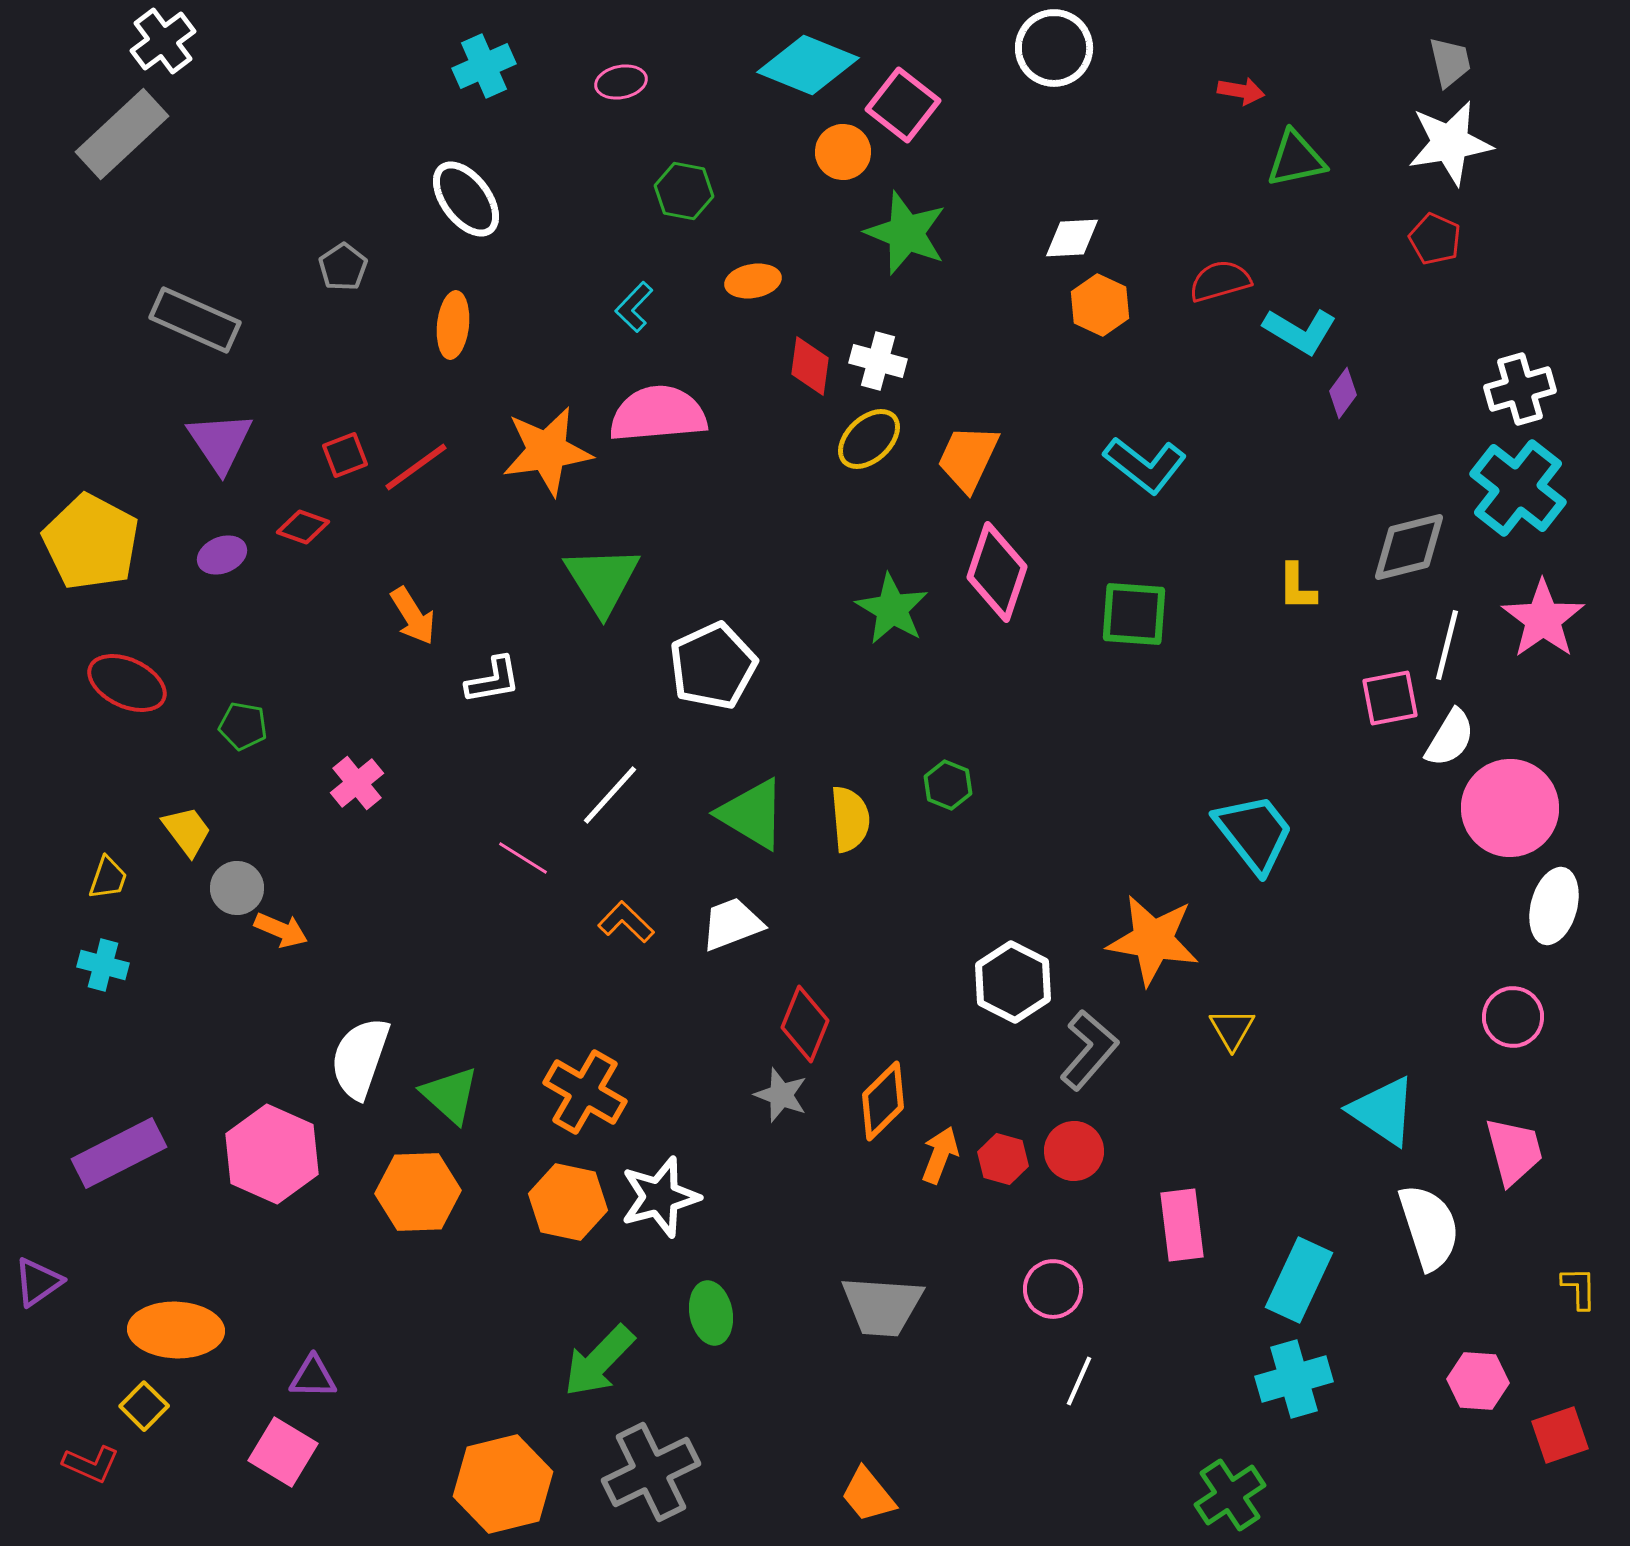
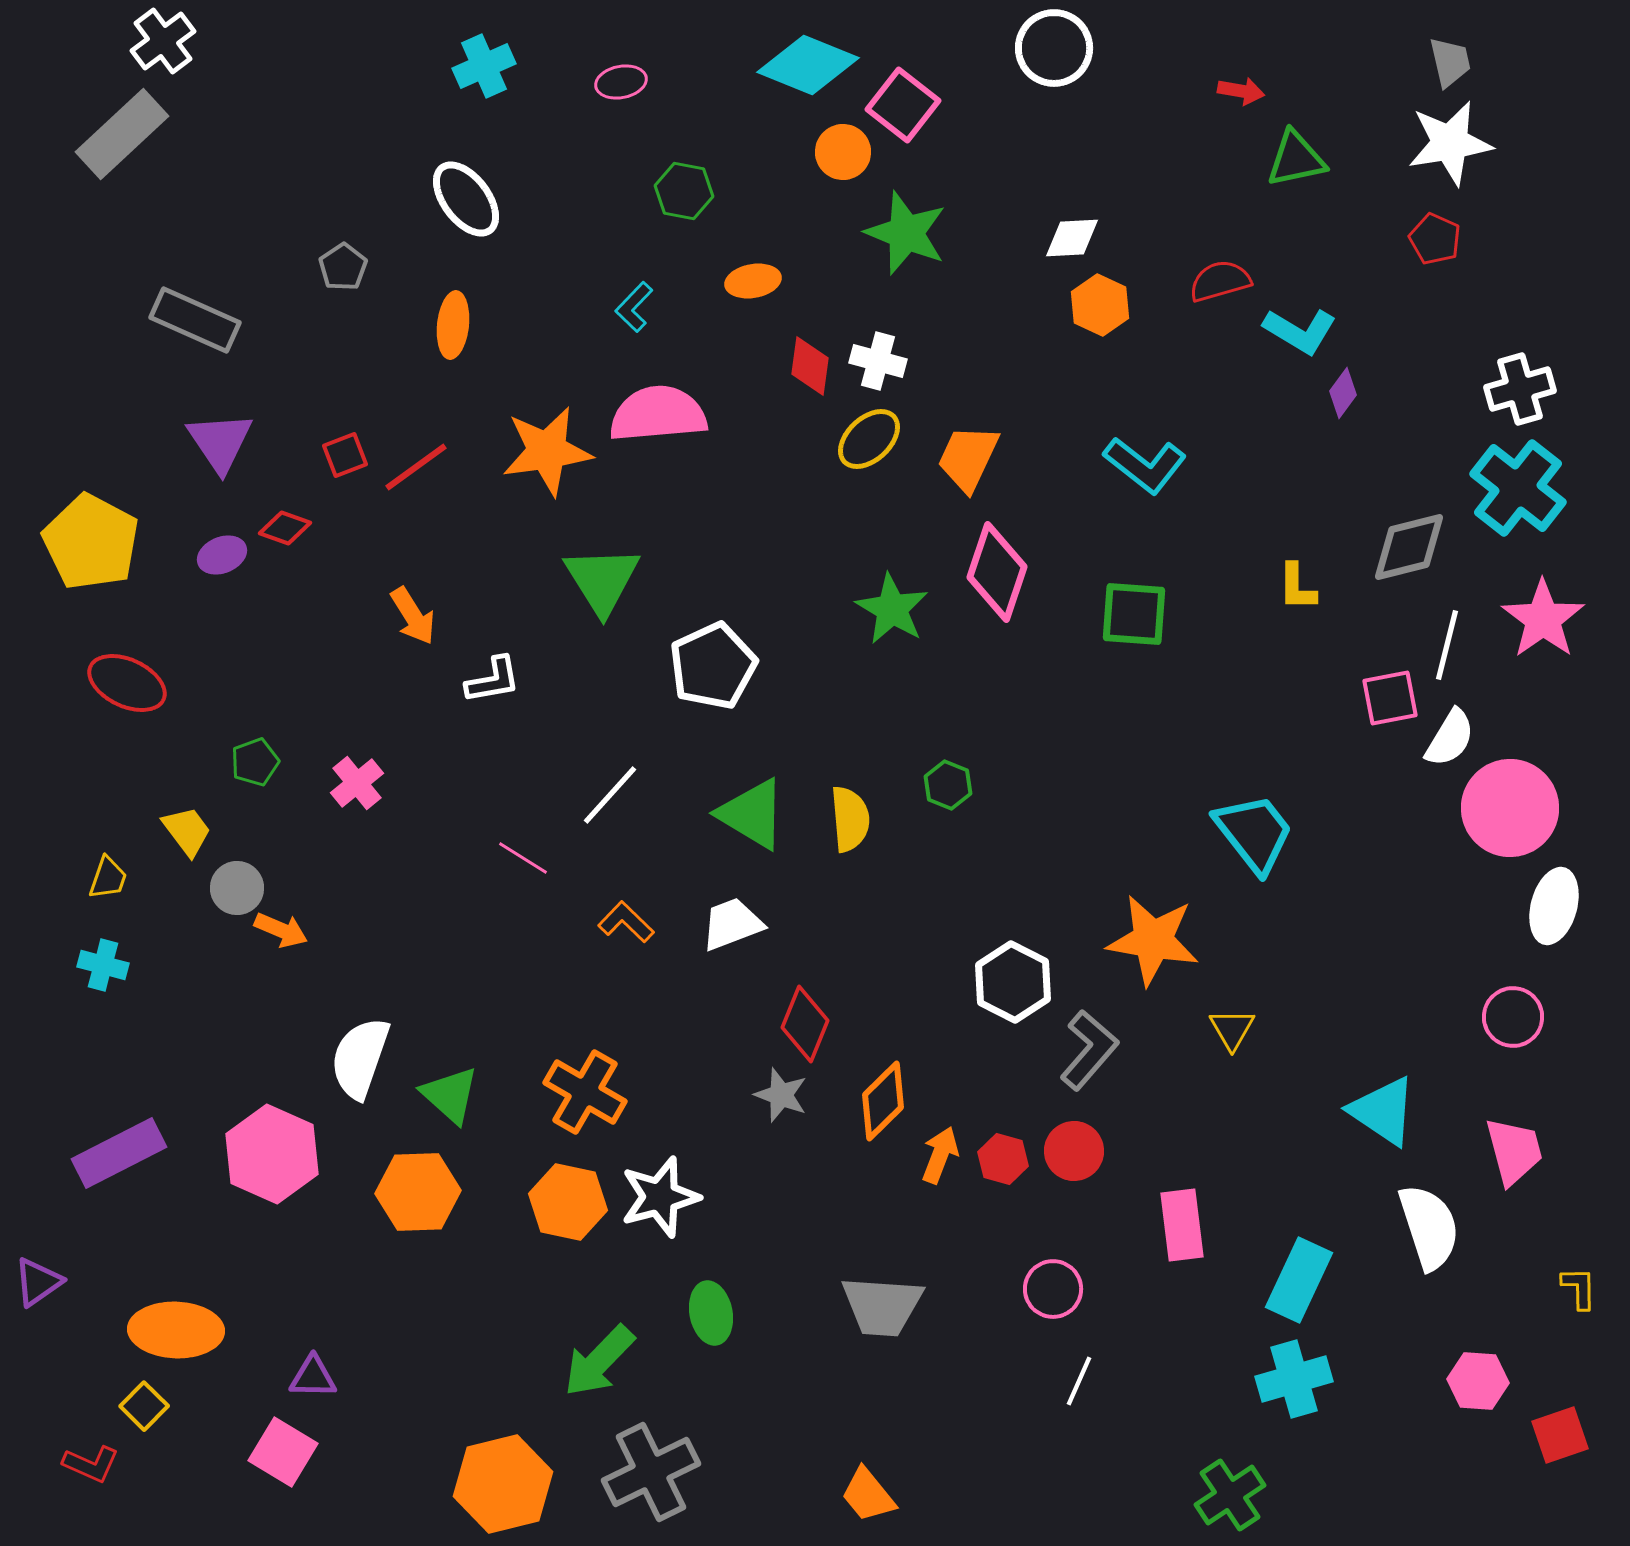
red diamond at (303, 527): moved 18 px left, 1 px down
green pentagon at (243, 726): moved 12 px right, 36 px down; rotated 30 degrees counterclockwise
